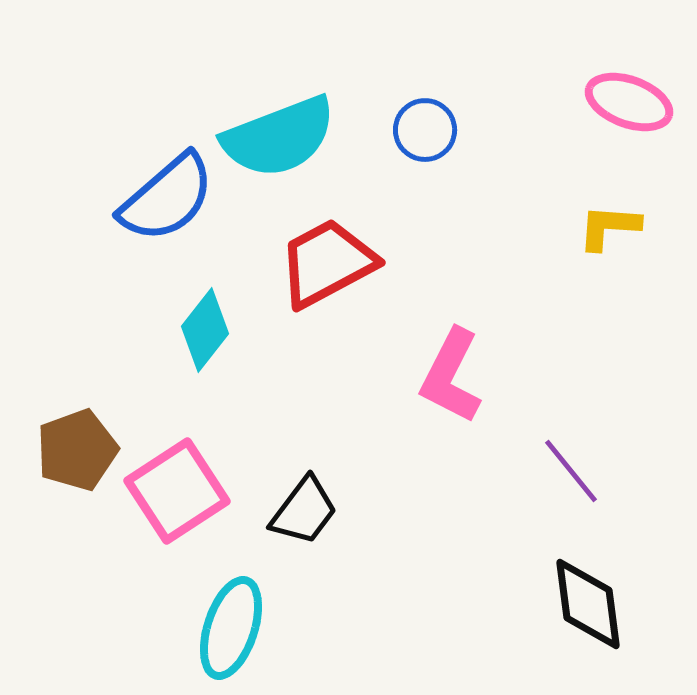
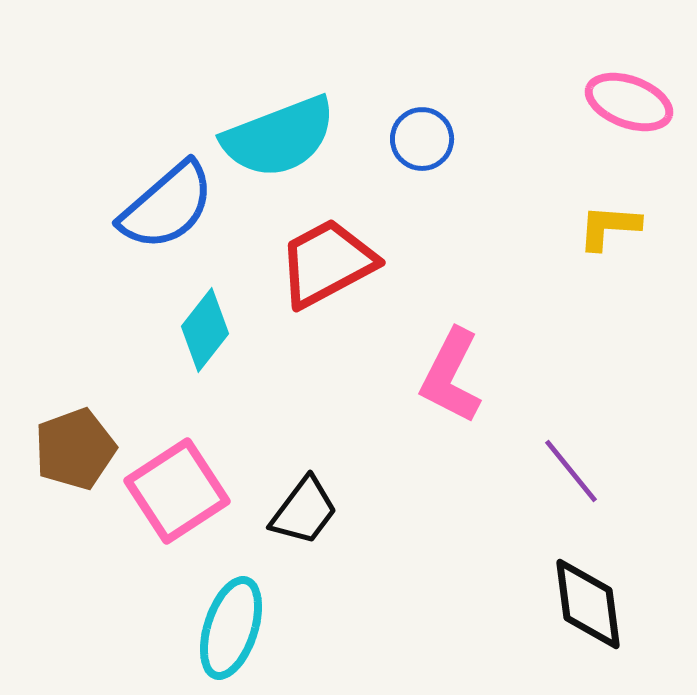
blue circle: moved 3 px left, 9 px down
blue semicircle: moved 8 px down
brown pentagon: moved 2 px left, 1 px up
